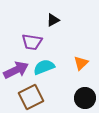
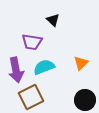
black triangle: rotated 48 degrees counterclockwise
purple arrow: rotated 105 degrees clockwise
black circle: moved 2 px down
